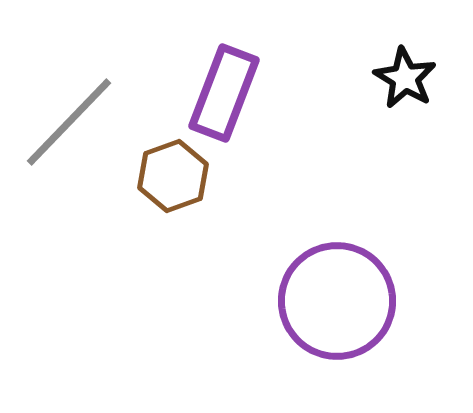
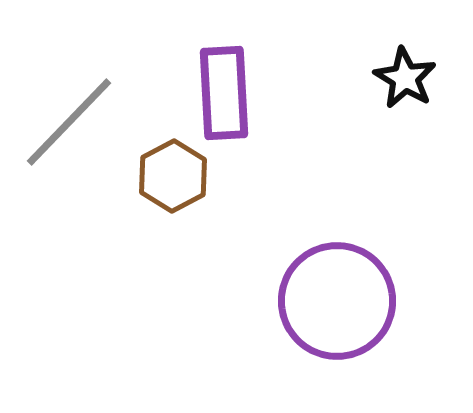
purple rectangle: rotated 24 degrees counterclockwise
brown hexagon: rotated 8 degrees counterclockwise
